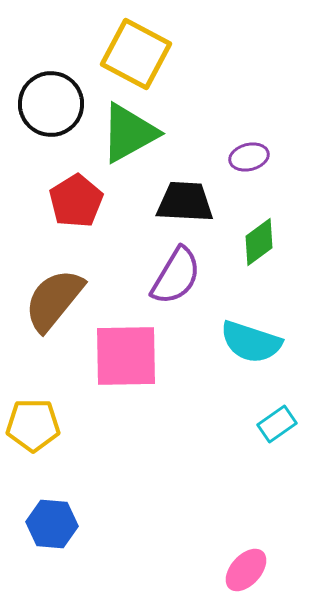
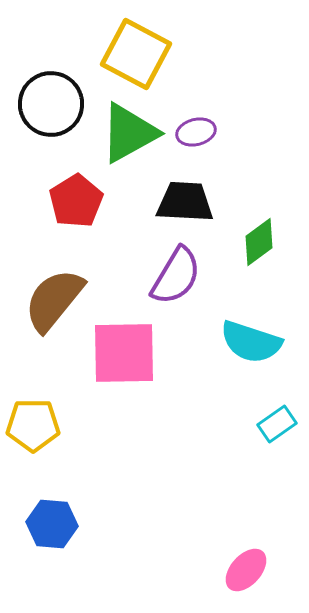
purple ellipse: moved 53 px left, 25 px up
pink square: moved 2 px left, 3 px up
